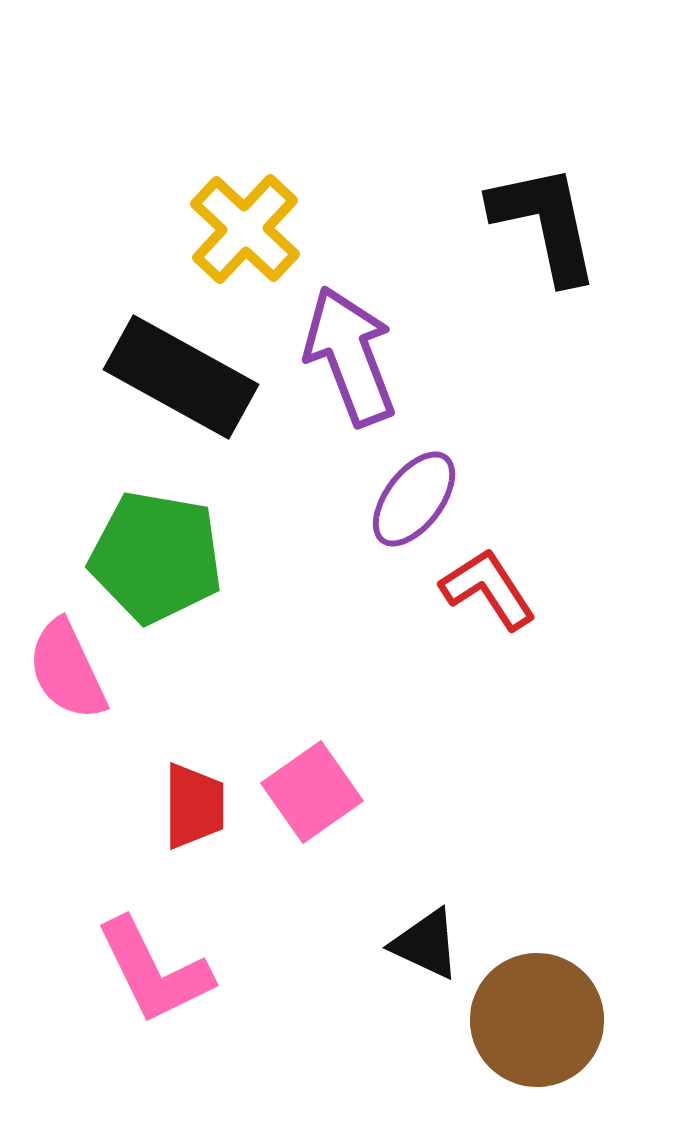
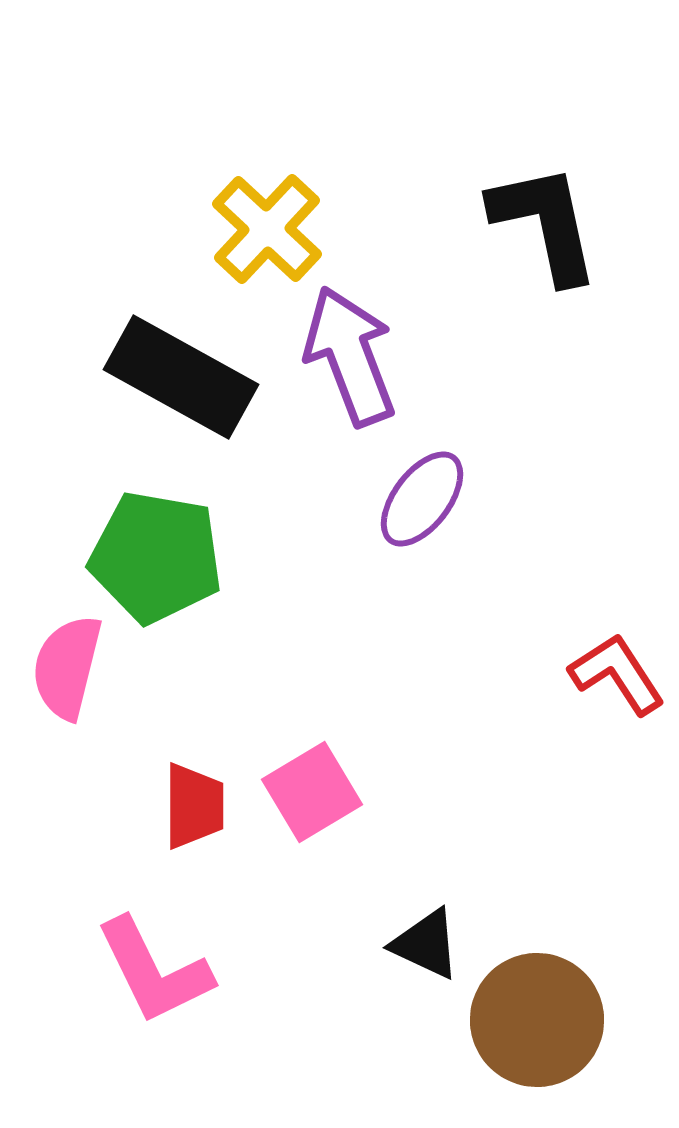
yellow cross: moved 22 px right
purple ellipse: moved 8 px right
red L-shape: moved 129 px right, 85 px down
pink semicircle: moved 3 px up; rotated 39 degrees clockwise
pink square: rotated 4 degrees clockwise
